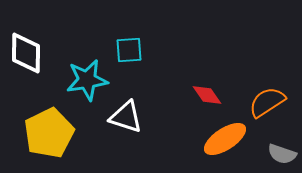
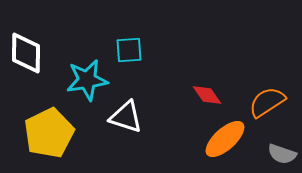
orange ellipse: rotated 9 degrees counterclockwise
